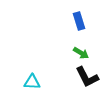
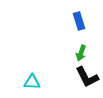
green arrow: rotated 77 degrees clockwise
